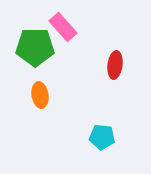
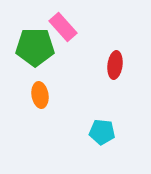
cyan pentagon: moved 5 px up
